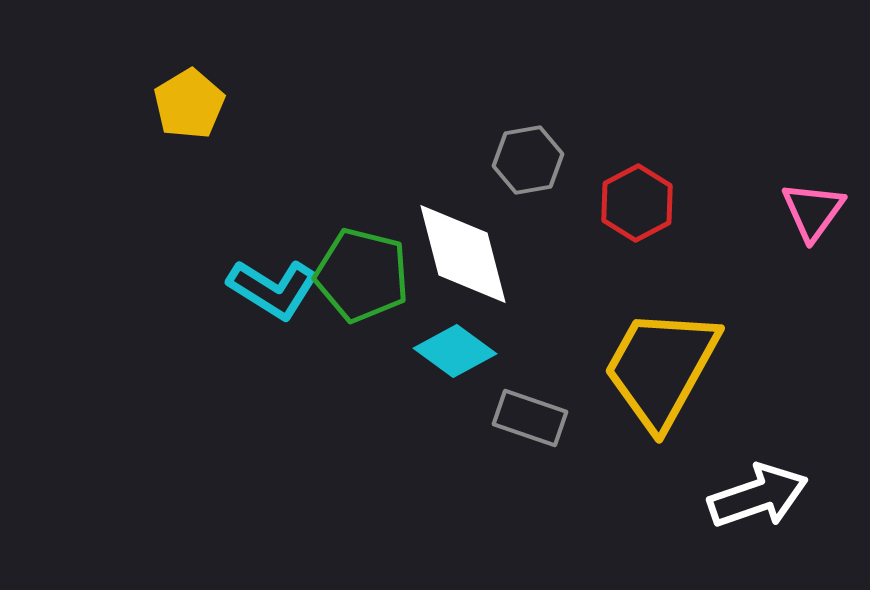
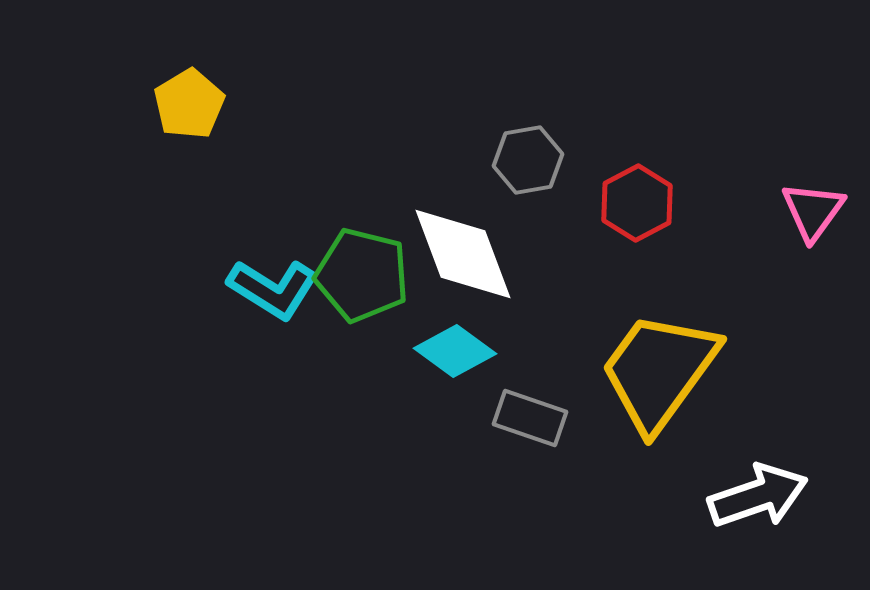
white diamond: rotated 6 degrees counterclockwise
yellow trapezoid: moved 2 px left, 3 px down; rotated 7 degrees clockwise
